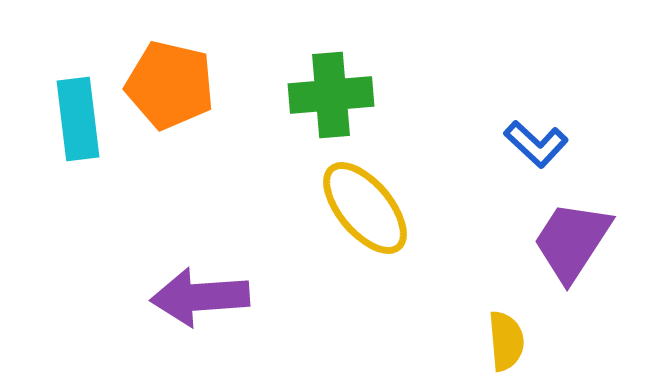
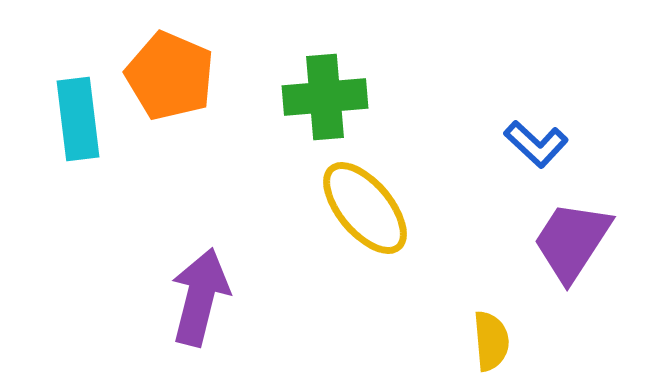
orange pentagon: moved 9 px up; rotated 10 degrees clockwise
green cross: moved 6 px left, 2 px down
purple arrow: rotated 108 degrees clockwise
yellow semicircle: moved 15 px left
